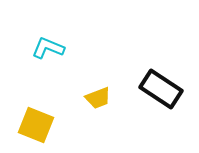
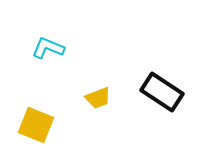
black rectangle: moved 1 px right, 3 px down
